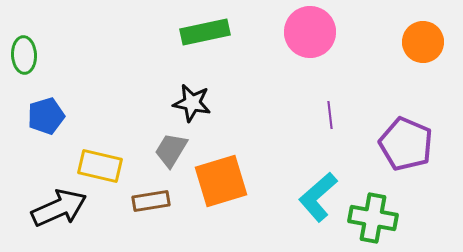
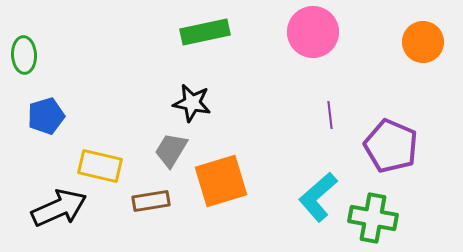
pink circle: moved 3 px right
purple pentagon: moved 15 px left, 2 px down
